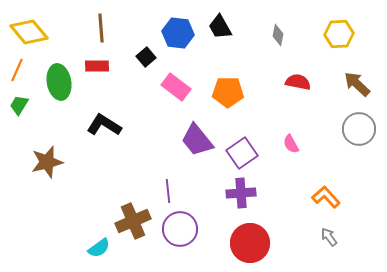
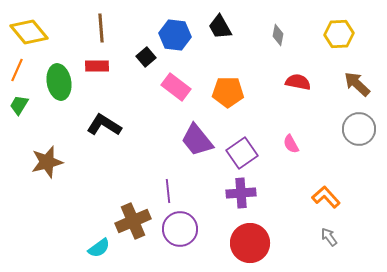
blue hexagon: moved 3 px left, 2 px down
